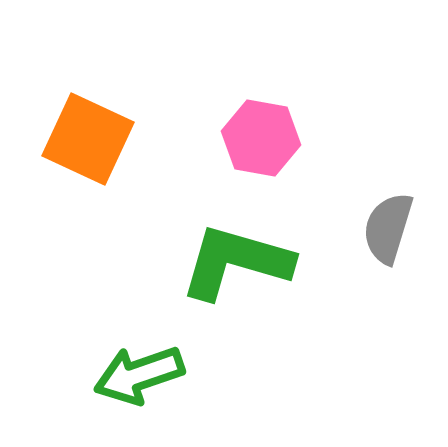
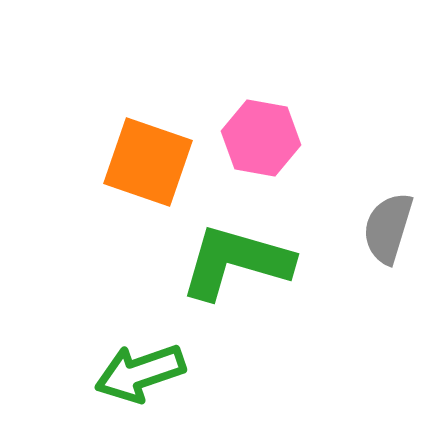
orange square: moved 60 px right, 23 px down; rotated 6 degrees counterclockwise
green arrow: moved 1 px right, 2 px up
